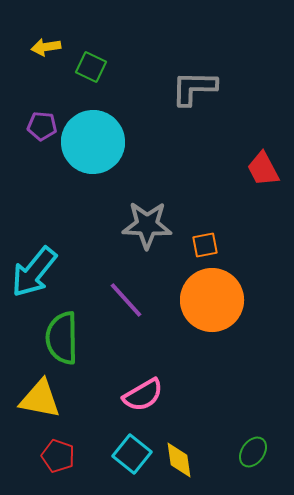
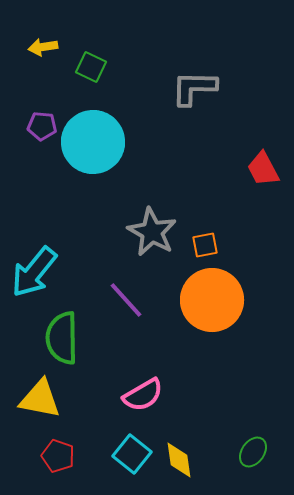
yellow arrow: moved 3 px left
gray star: moved 5 px right, 7 px down; rotated 27 degrees clockwise
